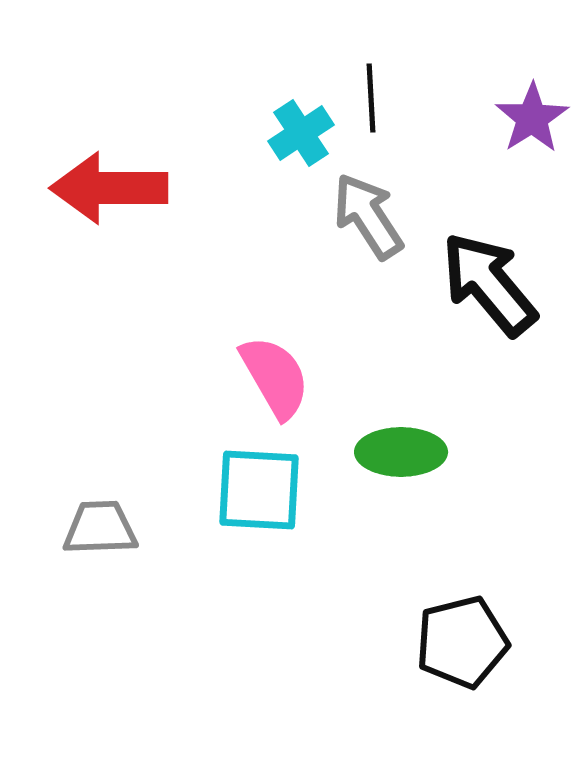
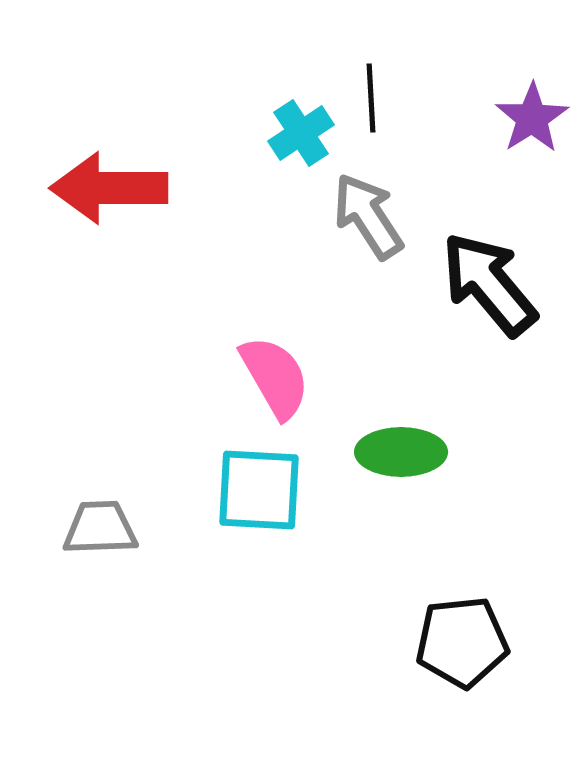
black pentagon: rotated 8 degrees clockwise
